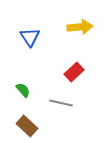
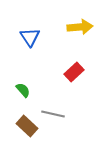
gray line: moved 8 px left, 11 px down
